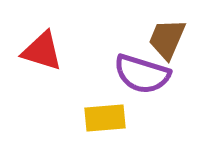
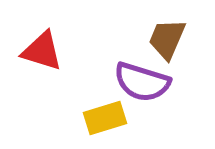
purple semicircle: moved 8 px down
yellow rectangle: rotated 12 degrees counterclockwise
